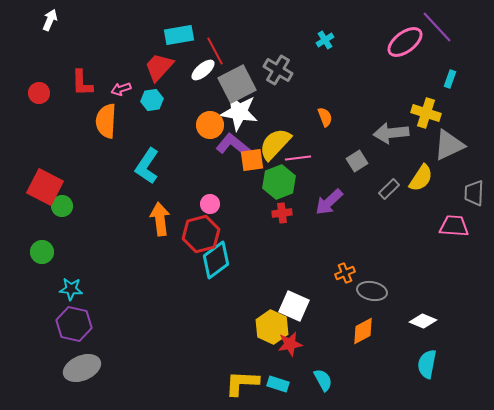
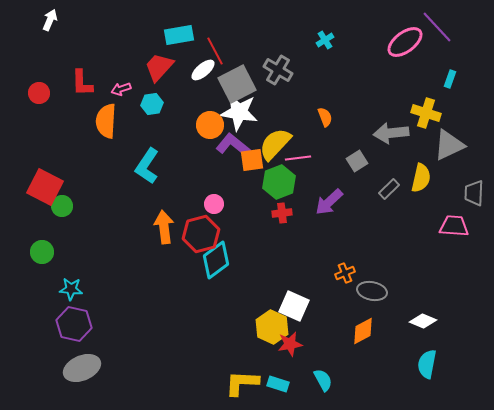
cyan hexagon at (152, 100): moved 4 px down
yellow semicircle at (421, 178): rotated 20 degrees counterclockwise
pink circle at (210, 204): moved 4 px right
orange arrow at (160, 219): moved 4 px right, 8 px down
